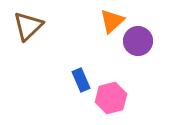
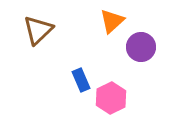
brown triangle: moved 10 px right, 4 px down
purple circle: moved 3 px right, 6 px down
pink hexagon: rotated 12 degrees counterclockwise
